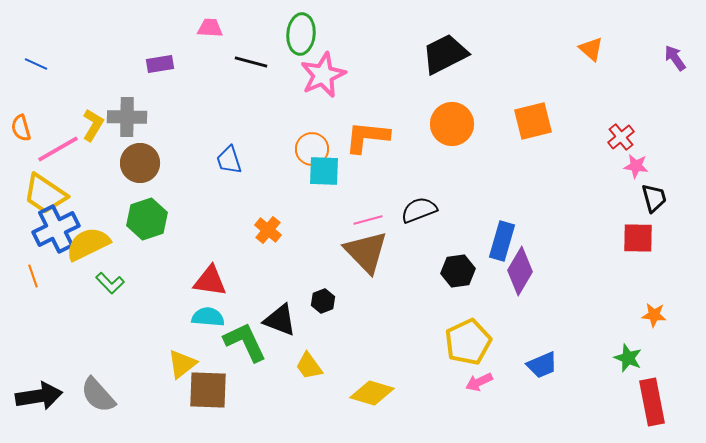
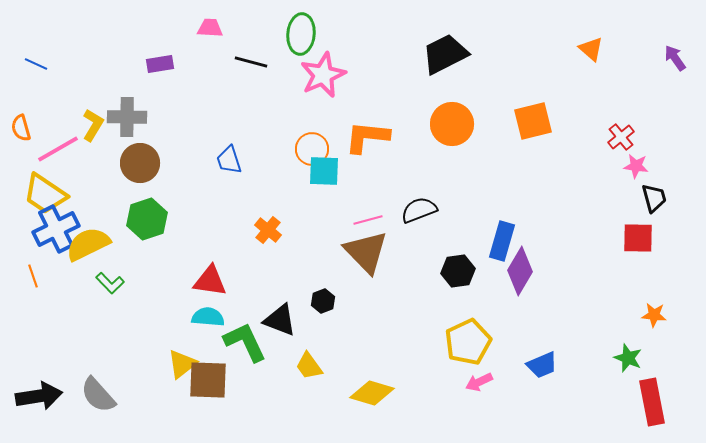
brown square at (208, 390): moved 10 px up
